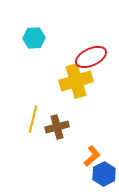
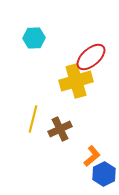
red ellipse: rotated 16 degrees counterclockwise
brown cross: moved 3 px right, 2 px down; rotated 10 degrees counterclockwise
